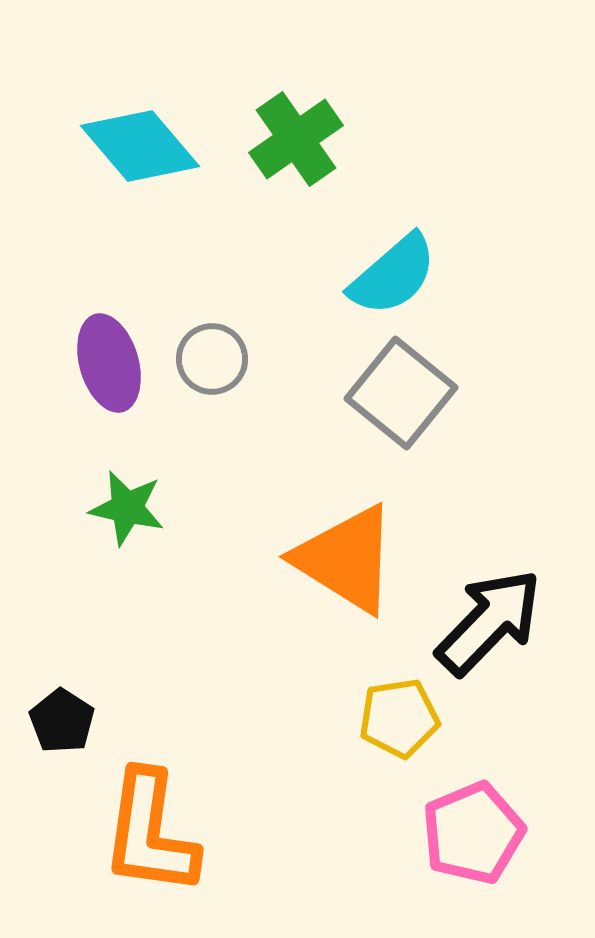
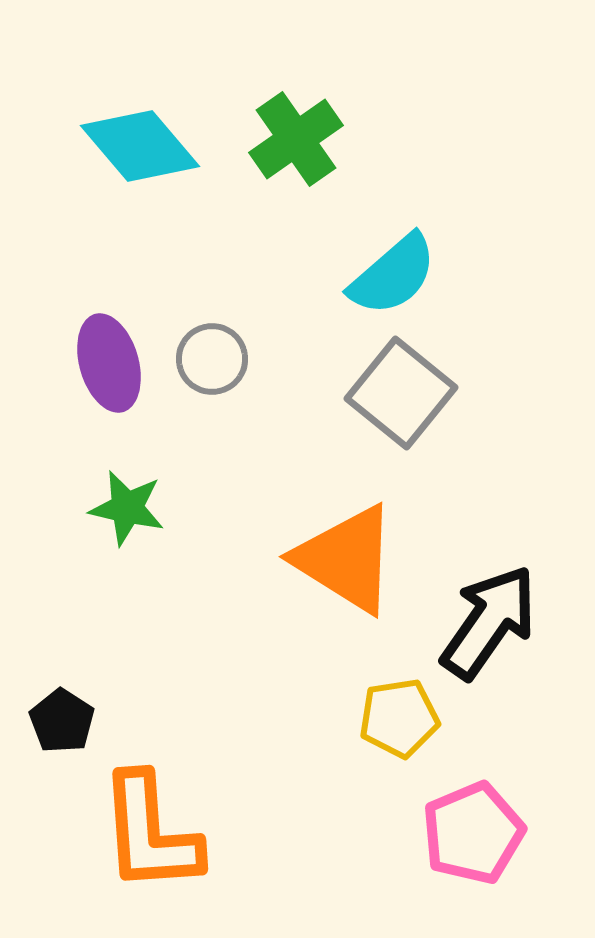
black arrow: rotated 9 degrees counterclockwise
orange L-shape: rotated 12 degrees counterclockwise
